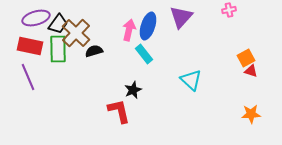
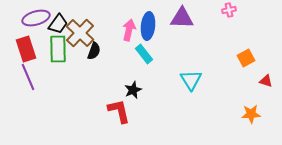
purple triangle: moved 1 px right, 1 px down; rotated 50 degrees clockwise
blue ellipse: rotated 12 degrees counterclockwise
brown cross: moved 4 px right
red rectangle: moved 4 px left, 3 px down; rotated 60 degrees clockwise
black semicircle: rotated 126 degrees clockwise
red triangle: moved 15 px right, 10 px down
cyan triangle: rotated 15 degrees clockwise
